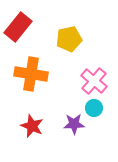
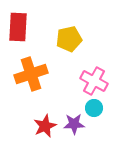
red rectangle: rotated 36 degrees counterclockwise
orange cross: rotated 28 degrees counterclockwise
pink cross: rotated 12 degrees counterclockwise
red star: moved 13 px right; rotated 25 degrees clockwise
